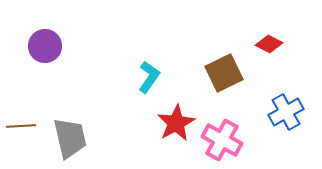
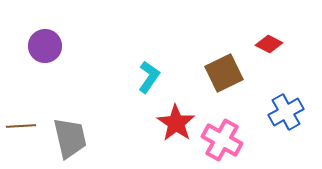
red star: rotated 9 degrees counterclockwise
